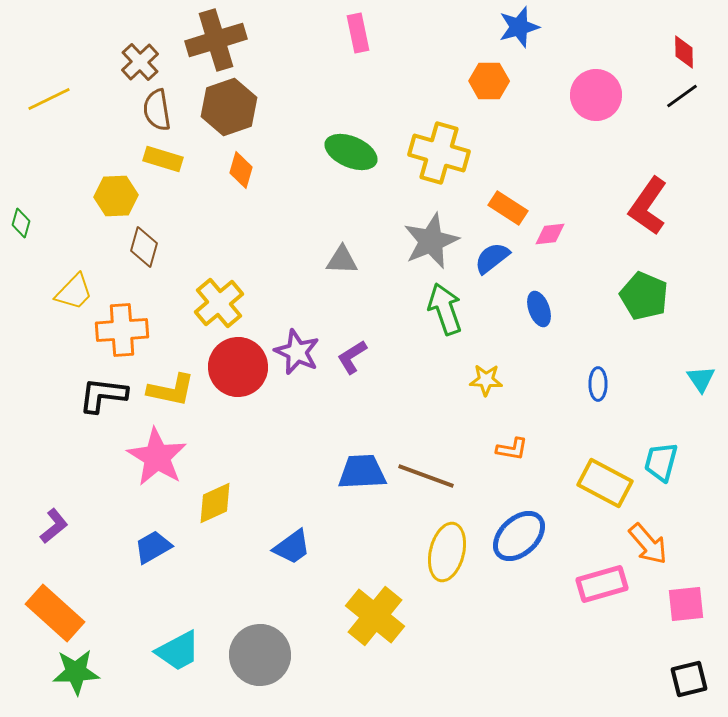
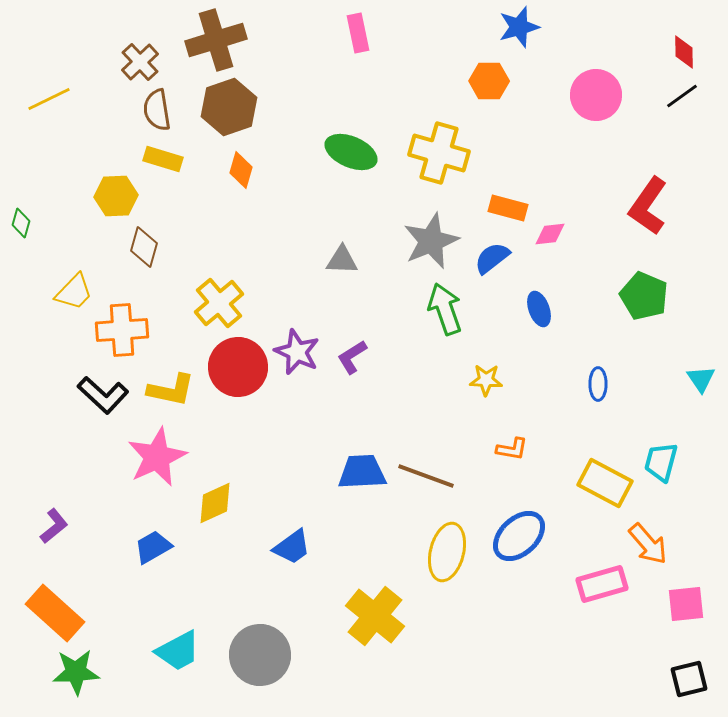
orange rectangle at (508, 208): rotated 18 degrees counterclockwise
black L-shape at (103, 395): rotated 144 degrees counterclockwise
pink star at (157, 457): rotated 16 degrees clockwise
